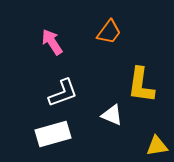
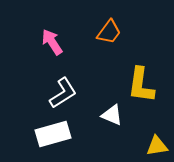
white L-shape: rotated 12 degrees counterclockwise
